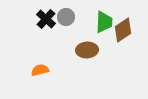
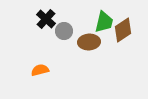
gray circle: moved 2 px left, 14 px down
green trapezoid: rotated 10 degrees clockwise
brown ellipse: moved 2 px right, 8 px up
